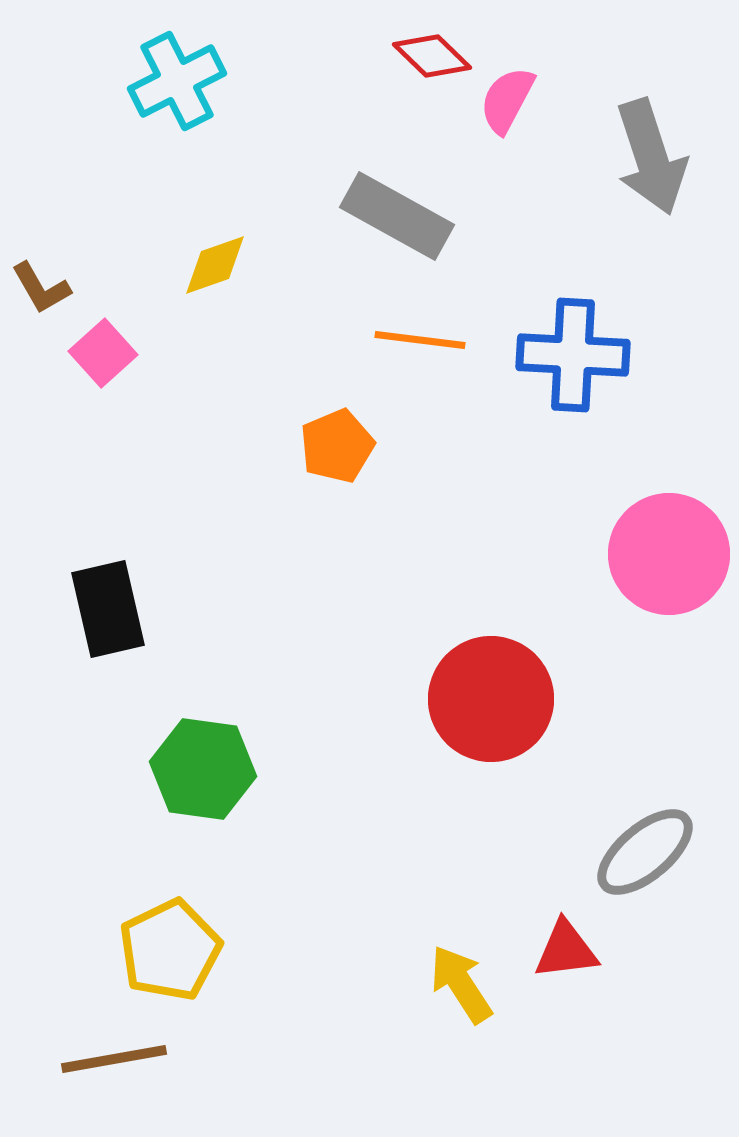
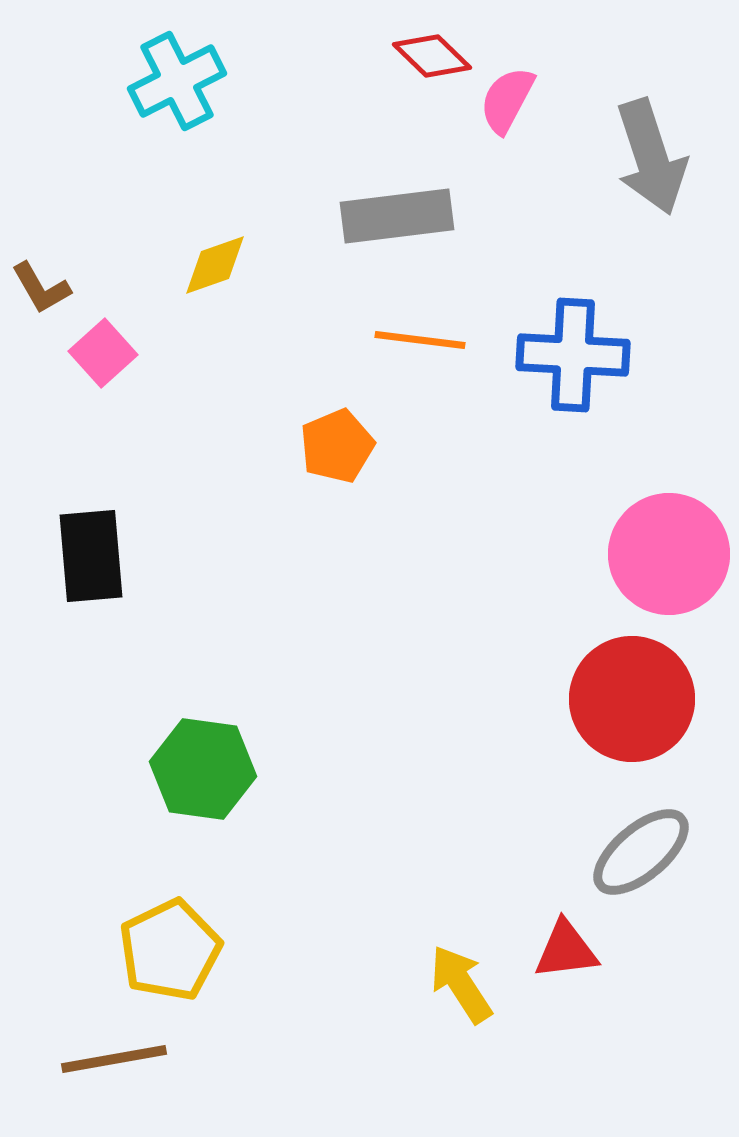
gray rectangle: rotated 36 degrees counterclockwise
black rectangle: moved 17 px left, 53 px up; rotated 8 degrees clockwise
red circle: moved 141 px right
gray ellipse: moved 4 px left
